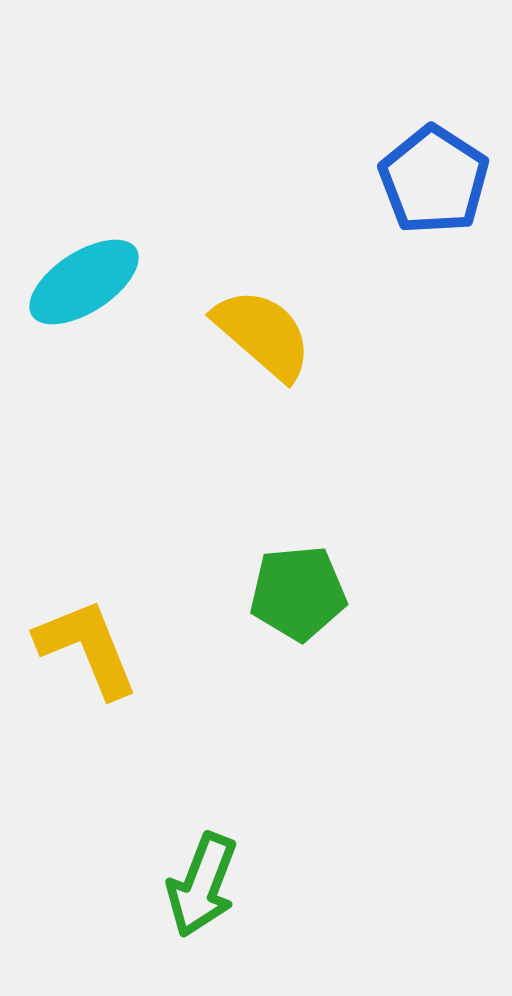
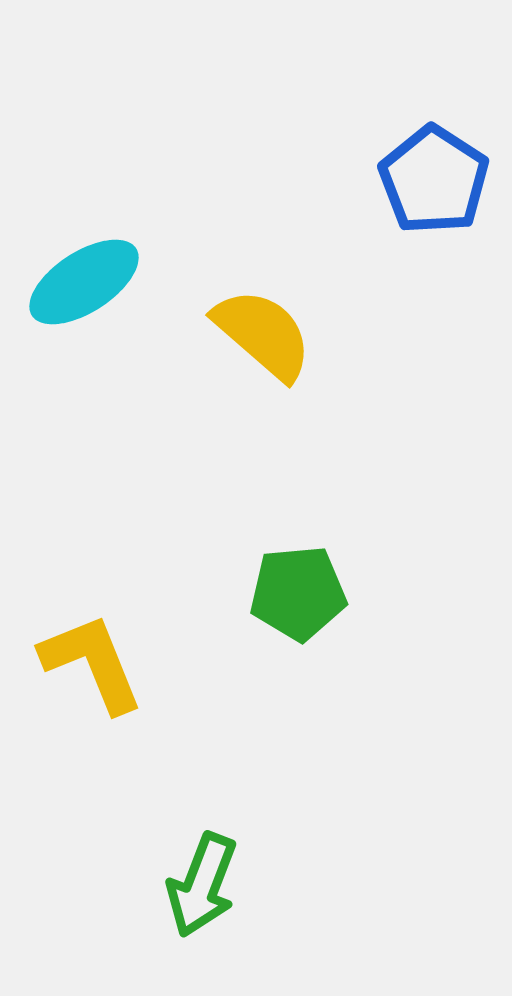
yellow L-shape: moved 5 px right, 15 px down
